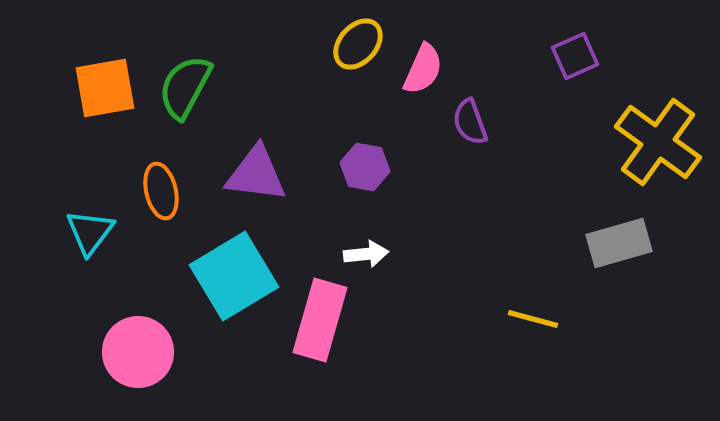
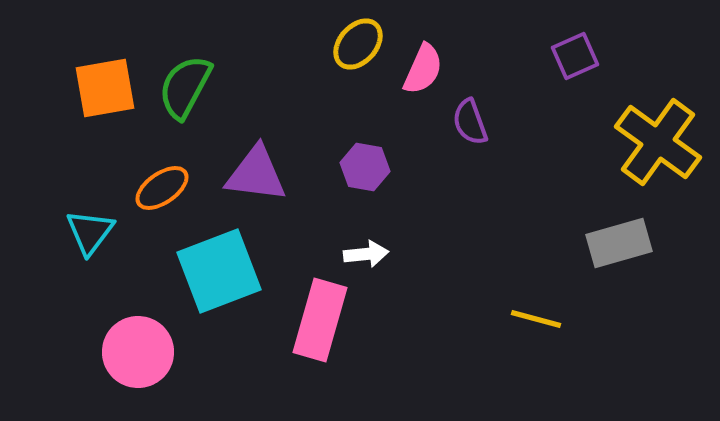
orange ellipse: moved 1 px right, 3 px up; rotated 68 degrees clockwise
cyan square: moved 15 px left, 5 px up; rotated 10 degrees clockwise
yellow line: moved 3 px right
